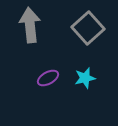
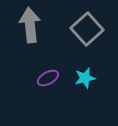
gray square: moved 1 px left, 1 px down
